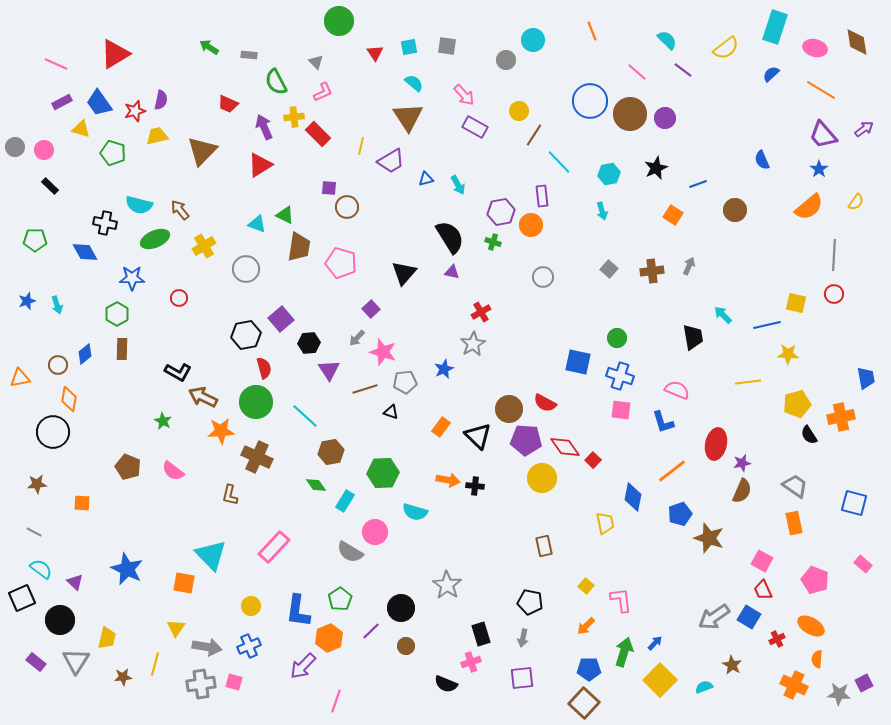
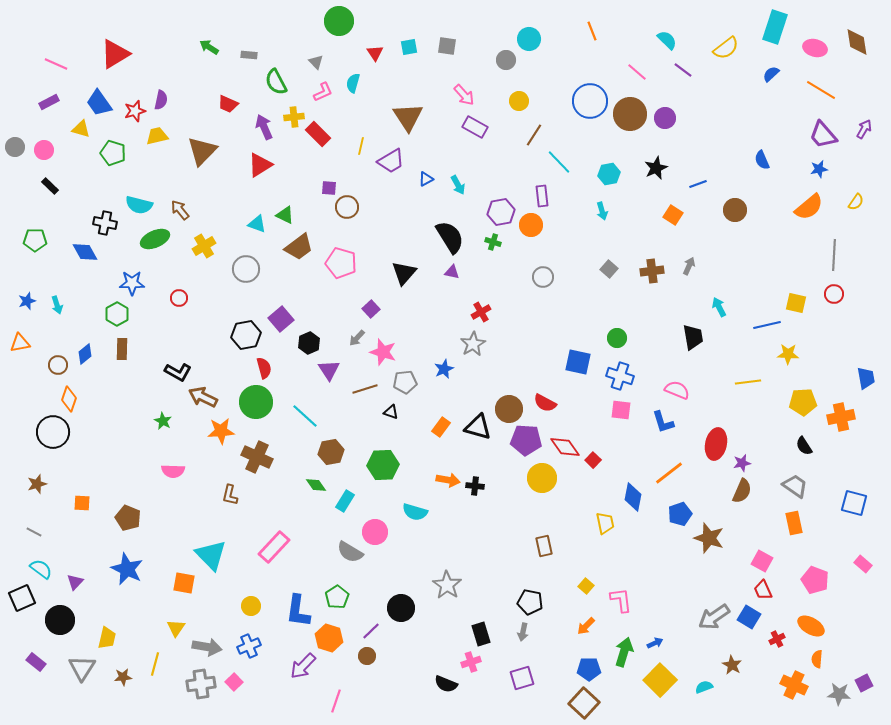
cyan circle at (533, 40): moved 4 px left, 1 px up
cyan semicircle at (414, 83): moved 61 px left; rotated 114 degrees counterclockwise
purple rectangle at (62, 102): moved 13 px left
yellow circle at (519, 111): moved 10 px up
purple arrow at (864, 129): rotated 24 degrees counterclockwise
blue star at (819, 169): rotated 24 degrees clockwise
blue triangle at (426, 179): rotated 14 degrees counterclockwise
brown trapezoid at (299, 247): rotated 44 degrees clockwise
blue star at (132, 278): moved 5 px down
cyan arrow at (723, 315): moved 4 px left, 8 px up; rotated 18 degrees clockwise
black hexagon at (309, 343): rotated 20 degrees counterclockwise
orange triangle at (20, 378): moved 35 px up
orange diamond at (69, 399): rotated 10 degrees clockwise
yellow pentagon at (797, 404): moved 6 px right, 2 px up; rotated 12 degrees clockwise
black semicircle at (809, 435): moved 5 px left, 11 px down
black triangle at (478, 436): moved 9 px up; rotated 28 degrees counterclockwise
brown pentagon at (128, 467): moved 51 px down
pink semicircle at (173, 471): rotated 35 degrees counterclockwise
orange line at (672, 471): moved 3 px left, 2 px down
green hexagon at (383, 473): moved 8 px up
brown star at (37, 484): rotated 12 degrees counterclockwise
purple triangle at (75, 582): rotated 30 degrees clockwise
green pentagon at (340, 599): moved 3 px left, 2 px up
orange hexagon at (329, 638): rotated 20 degrees counterclockwise
gray arrow at (523, 638): moved 6 px up
blue arrow at (655, 643): rotated 21 degrees clockwise
brown circle at (406, 646): moved 39 px left, 10 px down
gray triangle at (76, 661): moved 6 px right, 7 px down
purple square at (522, 678): rotated 10 degrees counterclockwise
pink square at (234, 682): rotated 30 degrees clockwise
